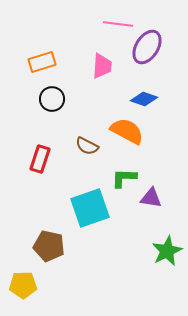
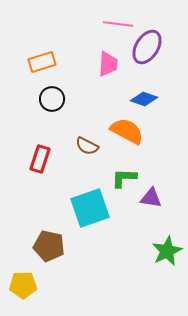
pink trapezoid: moved 6 px right, 2 px up
